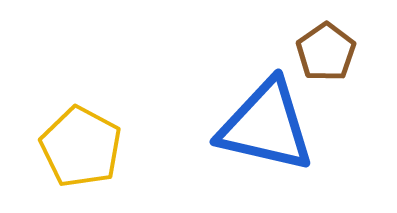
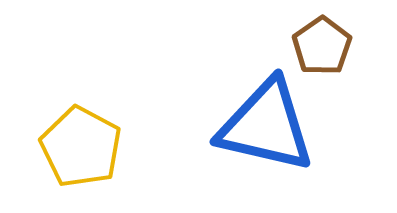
brown pentagon: moved 4 px left, 6 px up
